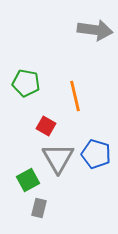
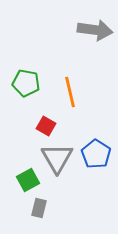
orange line: moved 5 px left, 4 px up
blue pentagon: rotated 16 degrees clockwise
gray triangle: moved 1 px left
